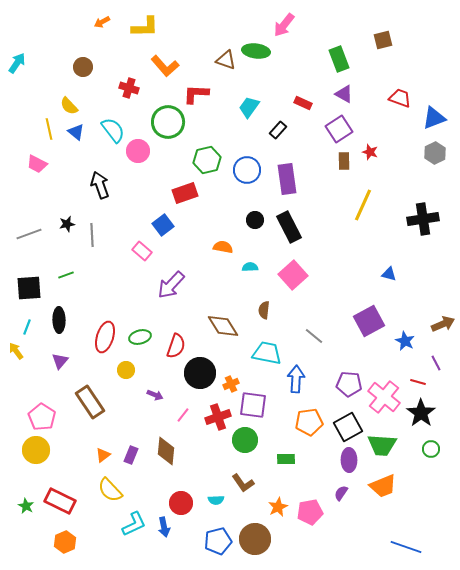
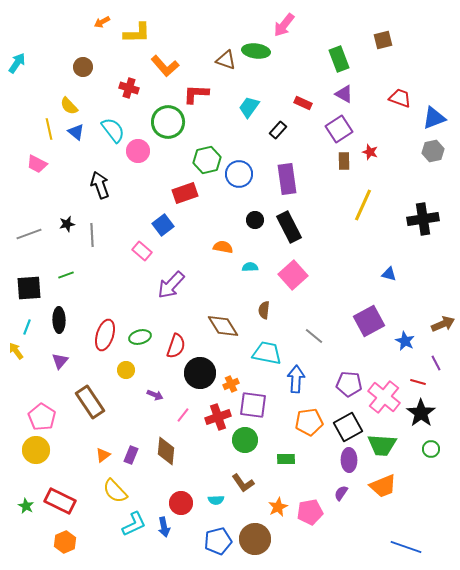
yellow L-shape at (145, 27): moved 8 px left, 6 px down
gray hexagon at (435, 153): moved 2 px left, 2 px up; rotated 15 degrees clockwise
blue circle at (247, 170): moved 8 px left, 4 px down
red ellipse at (105, 337): moved 2 px up
yellow semicircle at (110, 490): moved 5 px right, 1 px down
